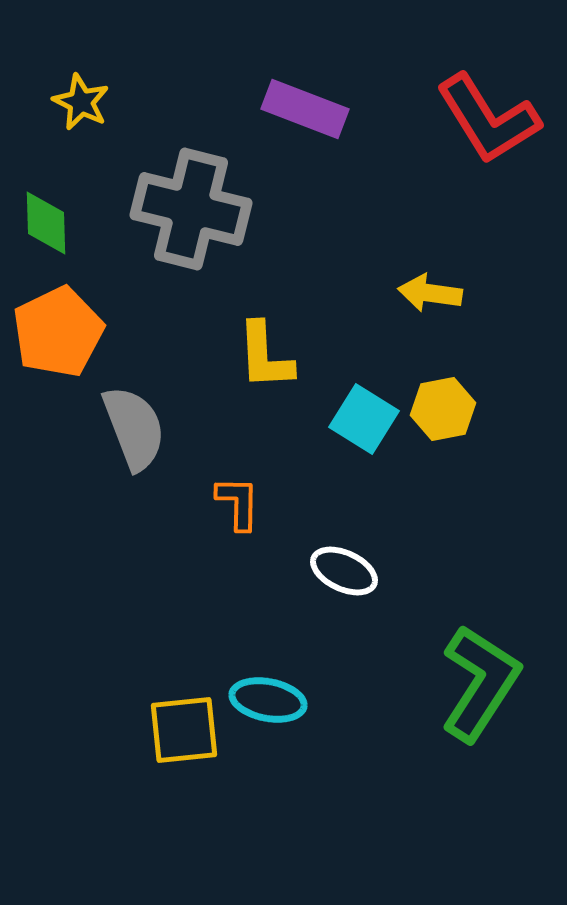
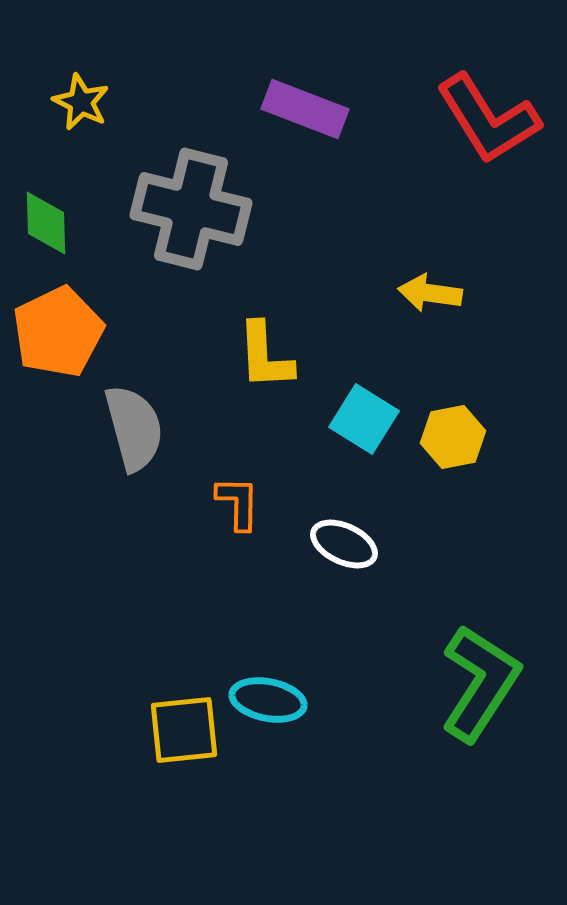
yellow hexagon: moved 10 px right, 28 px down
gray semicircle: rotated 6 degrees clockwise
white ellipse: moved 27 px up
